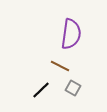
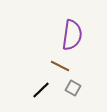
purple semicircle: moved 1 px right, 1 px down
